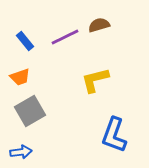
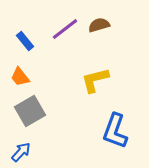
purple line: moved 8 px up; rotated 12 degrees counterclockwise
orange trapezoid: rotated 70 degrees clockwise
blue L-shape: moved 1 px right, 4 px up
blue arrow: rotated 40 degrees counterclockwise
